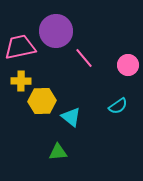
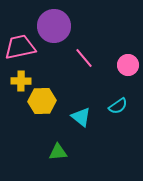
purple circle: moved 2 px left, 5 px up
cyan triangle: moved 10 px right
